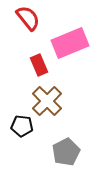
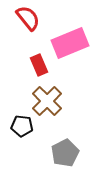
gray pentagon: moved 1 px left, 1 px down
